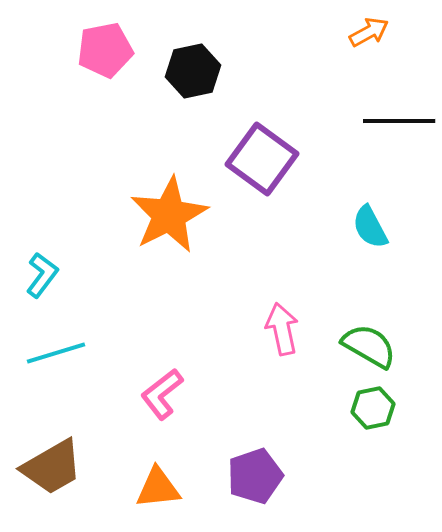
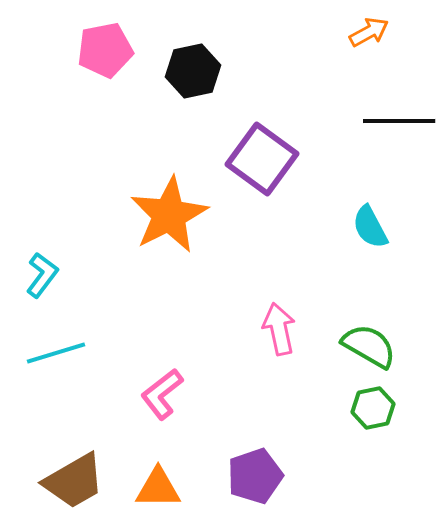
pink arrow: moved 3 px left
brown trapezoid: moved 22 px right, 14 px down
orange triangle: rotated 6 degrees clockwise
